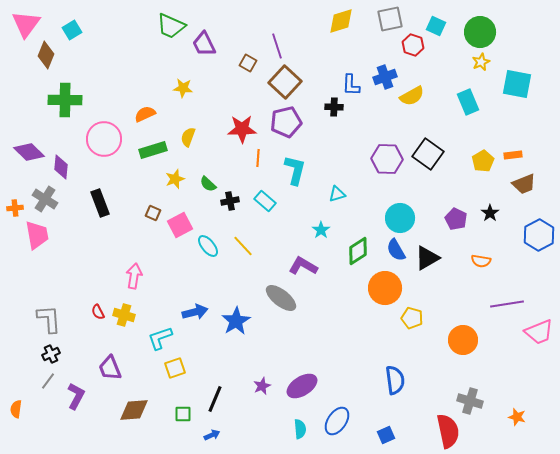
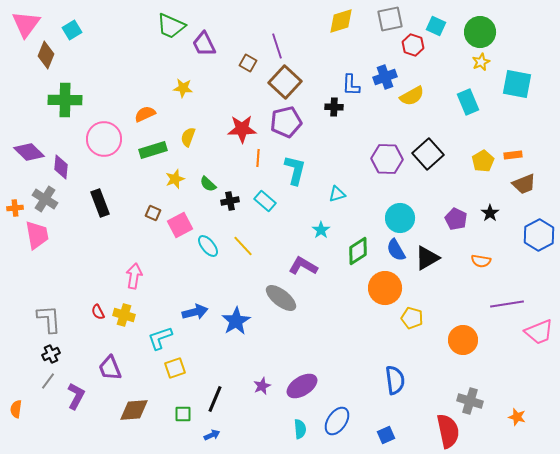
black square at (428, 154): rotated 12 degrees clockwise
